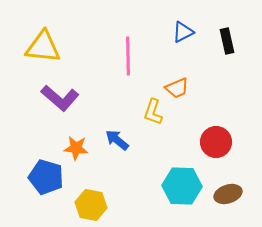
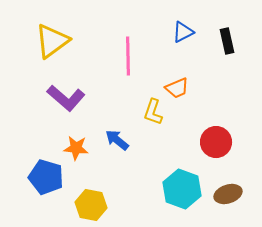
yellow triangle: moved 9 px right, 6 px up; rotated 42 degrees counterclockwise
purple L-shape: moved 6 px right
cyan hexagon: moved 3 px down; rotated 18 degrees clockwise
